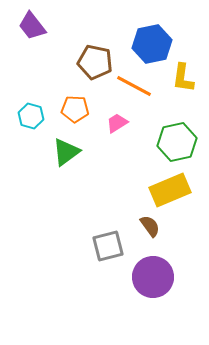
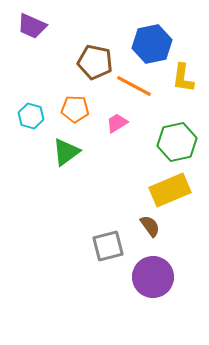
purple trapezoid: rotated 28 degrees counterclockwise
